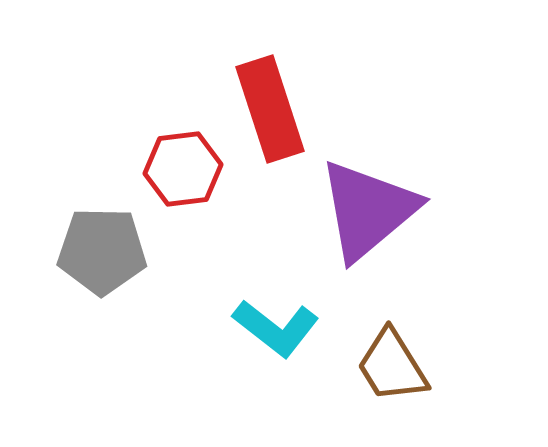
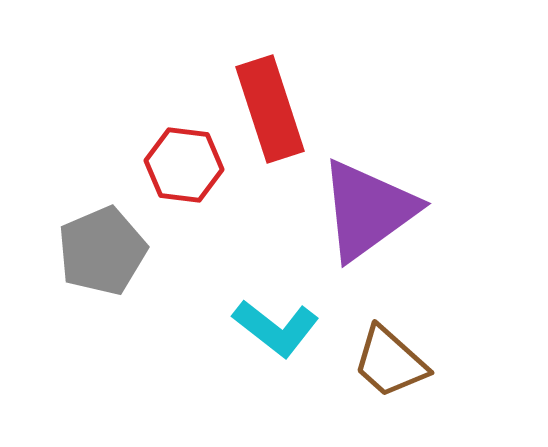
red hexagon: moved 1 px right, 4 px up; rotated 14 degrees clockwise
purple triangle: rotated 4 degrees clockwise
gray pentagon: rotated 24 degrees counterclockwise
brown trapezoid: moved 2 px left, 4 px up; rotated 16 degrees counterclockwise
